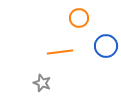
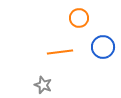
blue circle: moved 3 px left, 1 px down
gray star: moved 1 px right, 2 px down
